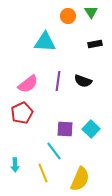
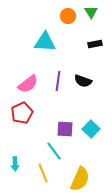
cyan arrow: moved 1 px up
